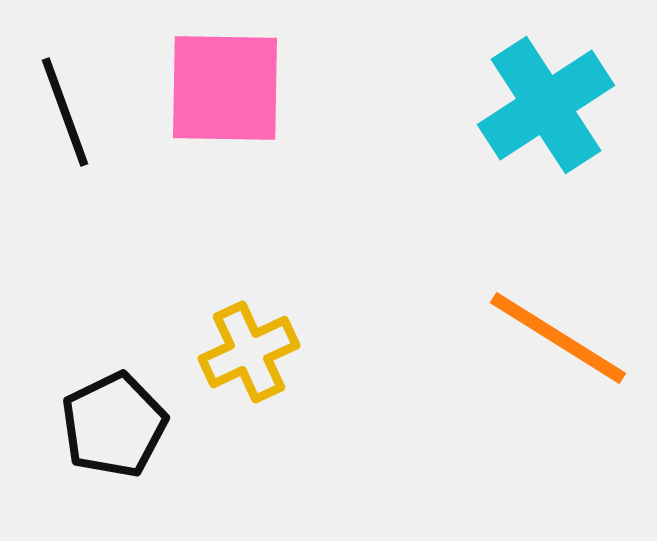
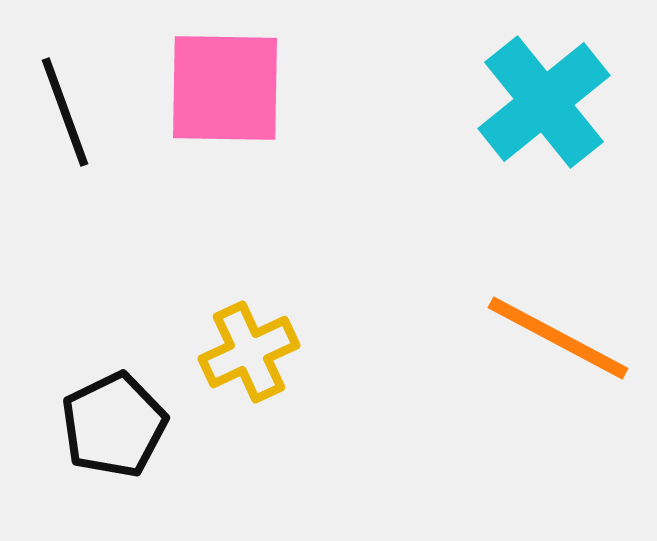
cyan cross: moved 2 px left, 3 px up; rotated 6 degrees counterclockwise
orange line: rotated 4 degrees counterclockwise
